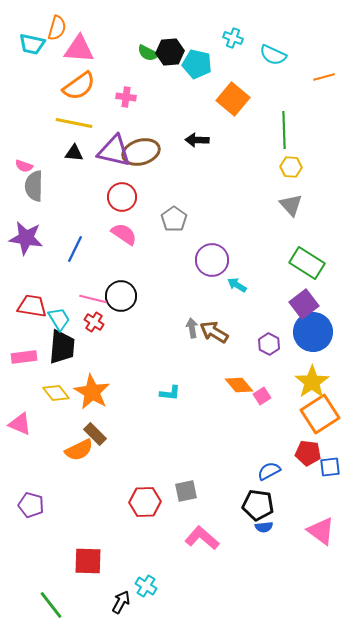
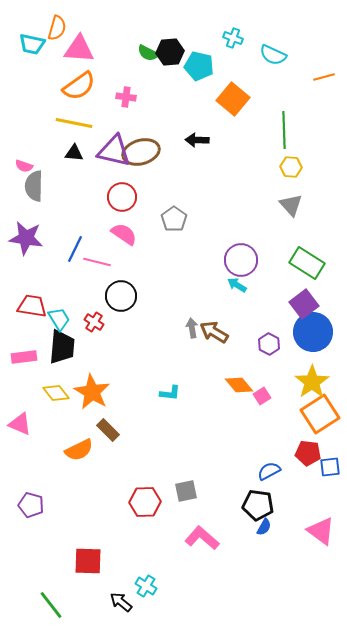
cyan pentagon at (197, 64): moved 2 px right, 2 px down
purple circle at (212, 260): moved 29 px right
pink line at (93, 299): moved 4 px right, 37 px up
brown rectangle at (95, 434): moved 13 px right, 4 px up
blue semicircle at (264, 527): rotated 54 degrees counterclockwise
black arrow at (121, 602): rotated 80 degrees counterclockwise
